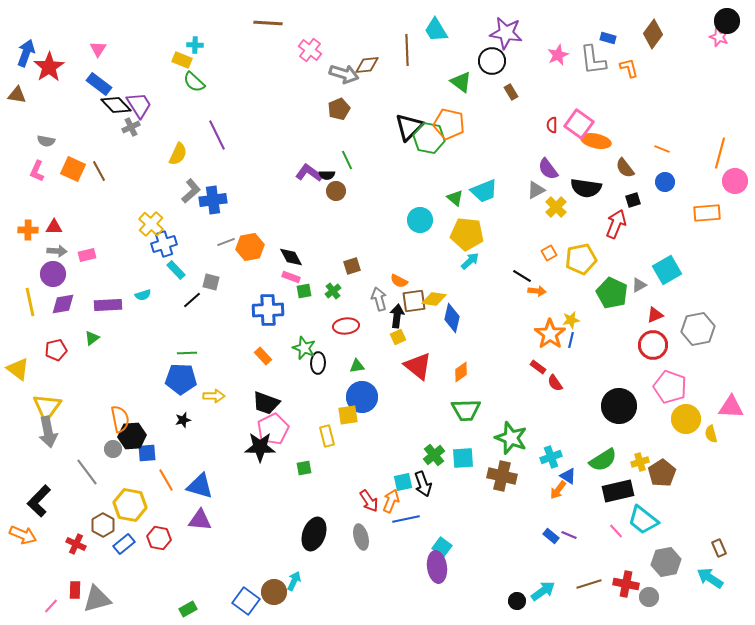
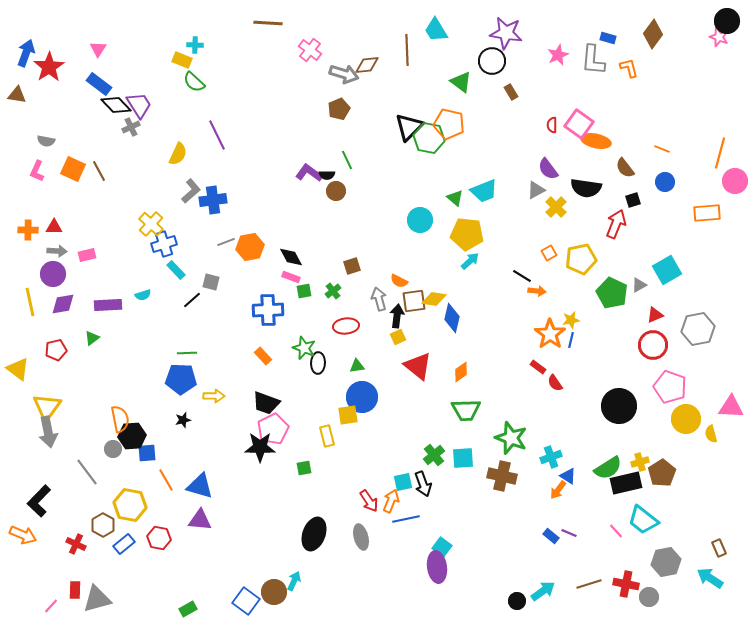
gray L-shape at (593, 60): rotated 12 degrees clockwise
green semicircle at (603, 460): moved 5 px right, 8 px down
black rectangle at (618, 491): moved 8 px right, 8 px up
purple line at (569, 535): moved 2 px up
